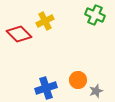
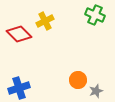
blue cross: moved 27 px left
